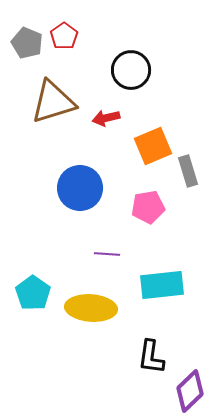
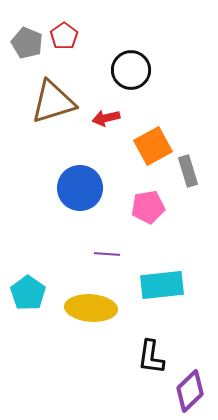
orange square: rotated 6 degrees counterclockwise
cyan pentagon: moved 5 px left
